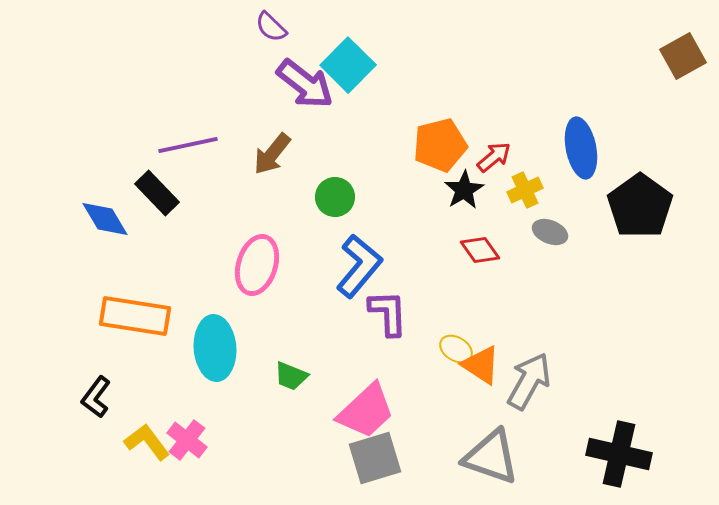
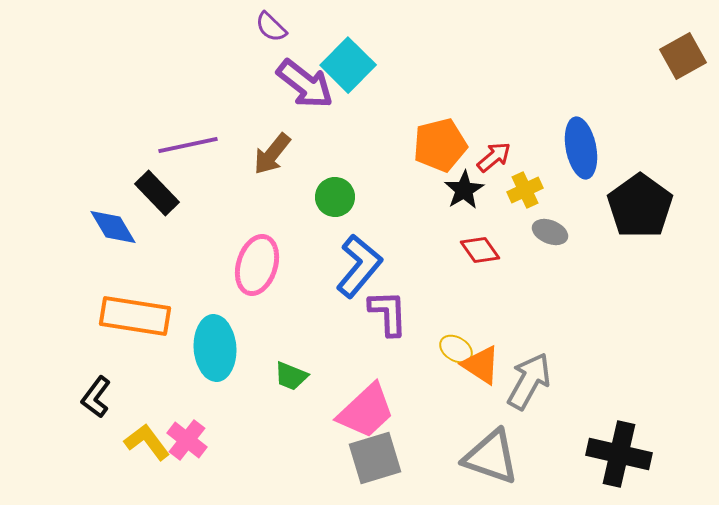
blue diamond: moved 8 px right, 8 px down
